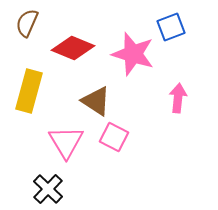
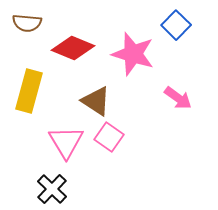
brown semicircle: rotated 108 degrees counterclockwise
blue square: moved 5 px right, 2 px up; rotated 24 degrees counterclockwise
pink arrow: rotated 120 degrees clockwise
pink square: moved 5 px left; rotated 8 degrees clockwise
black cross: moved 4 px right
